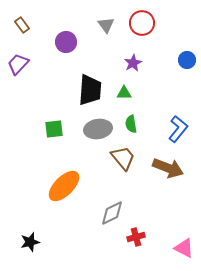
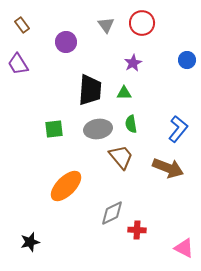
purple trapezoid: rotated 75 degrees counterclockwise
brown trapezoid: moved 2 px left, 1 px up
orange ellipse: moved 2 px right
red cross: moved 1 px right, 7 px up; rotated 18 degrees clockwise
